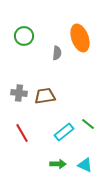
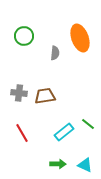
gray semicircle: moved 2 px left
